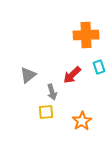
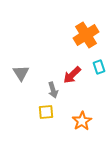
orange cross: rotated 30 degrees counterclockwise
gray triangle: moved 7 px left, 2 px up; rotated 24 degrees counterclockwise
gray arrow: moved 1 px right, 2 px up
